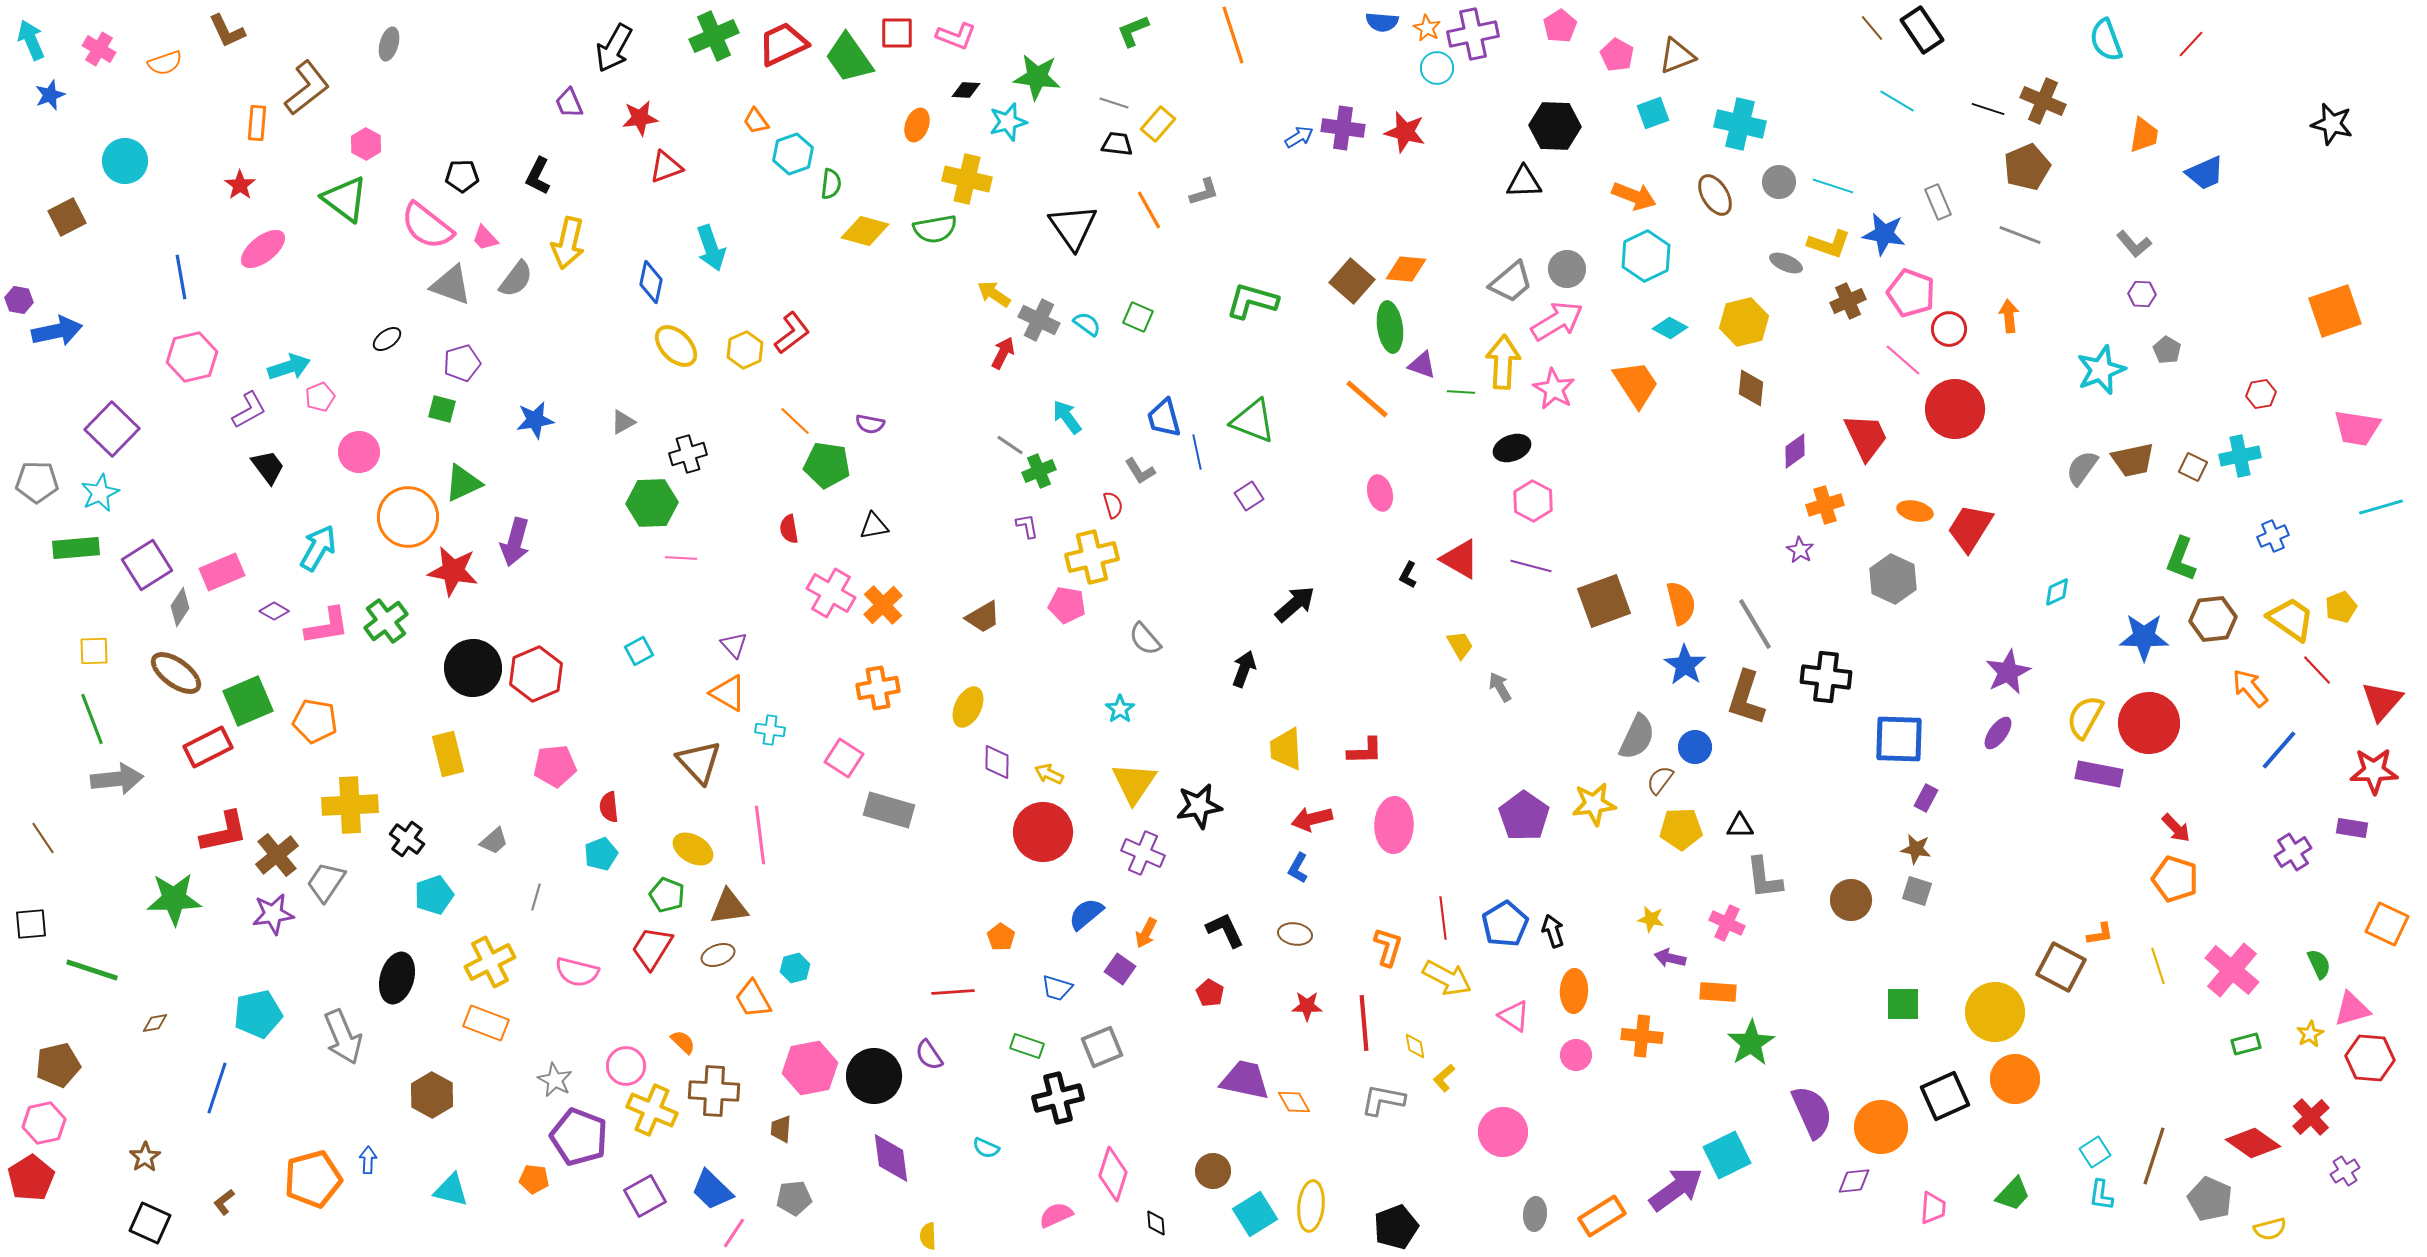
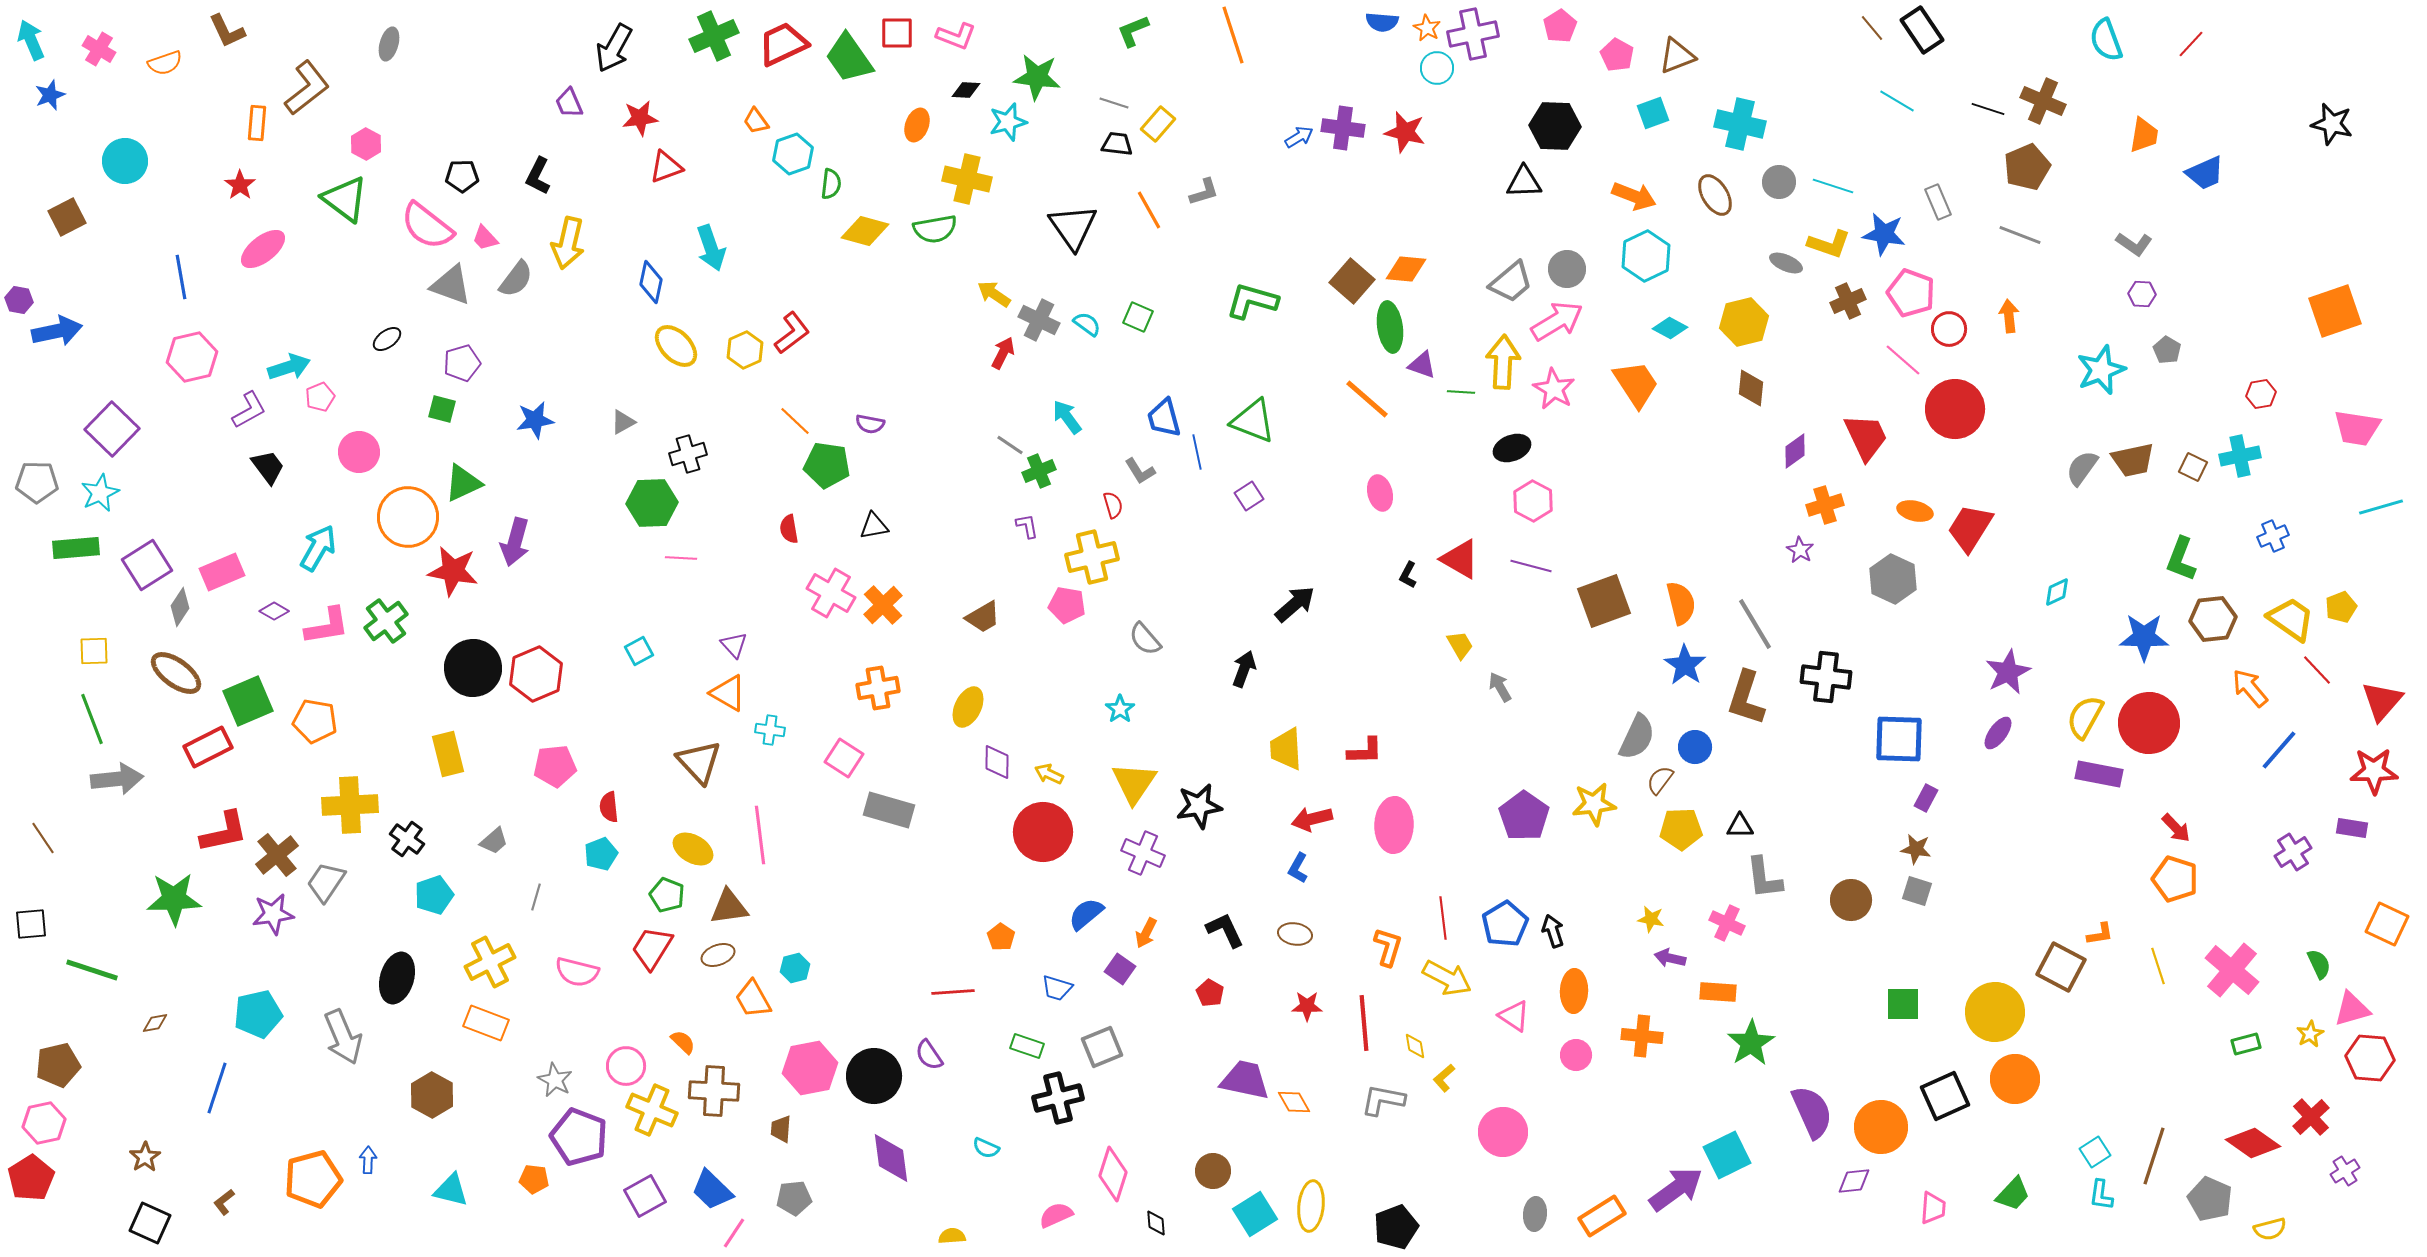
gray L-shape at (2134, 244): rotated 15 degrees counterclockwise
yellow semicircle at (928, 1236): moved 24 px right; rotated 88 degrees clockwise
